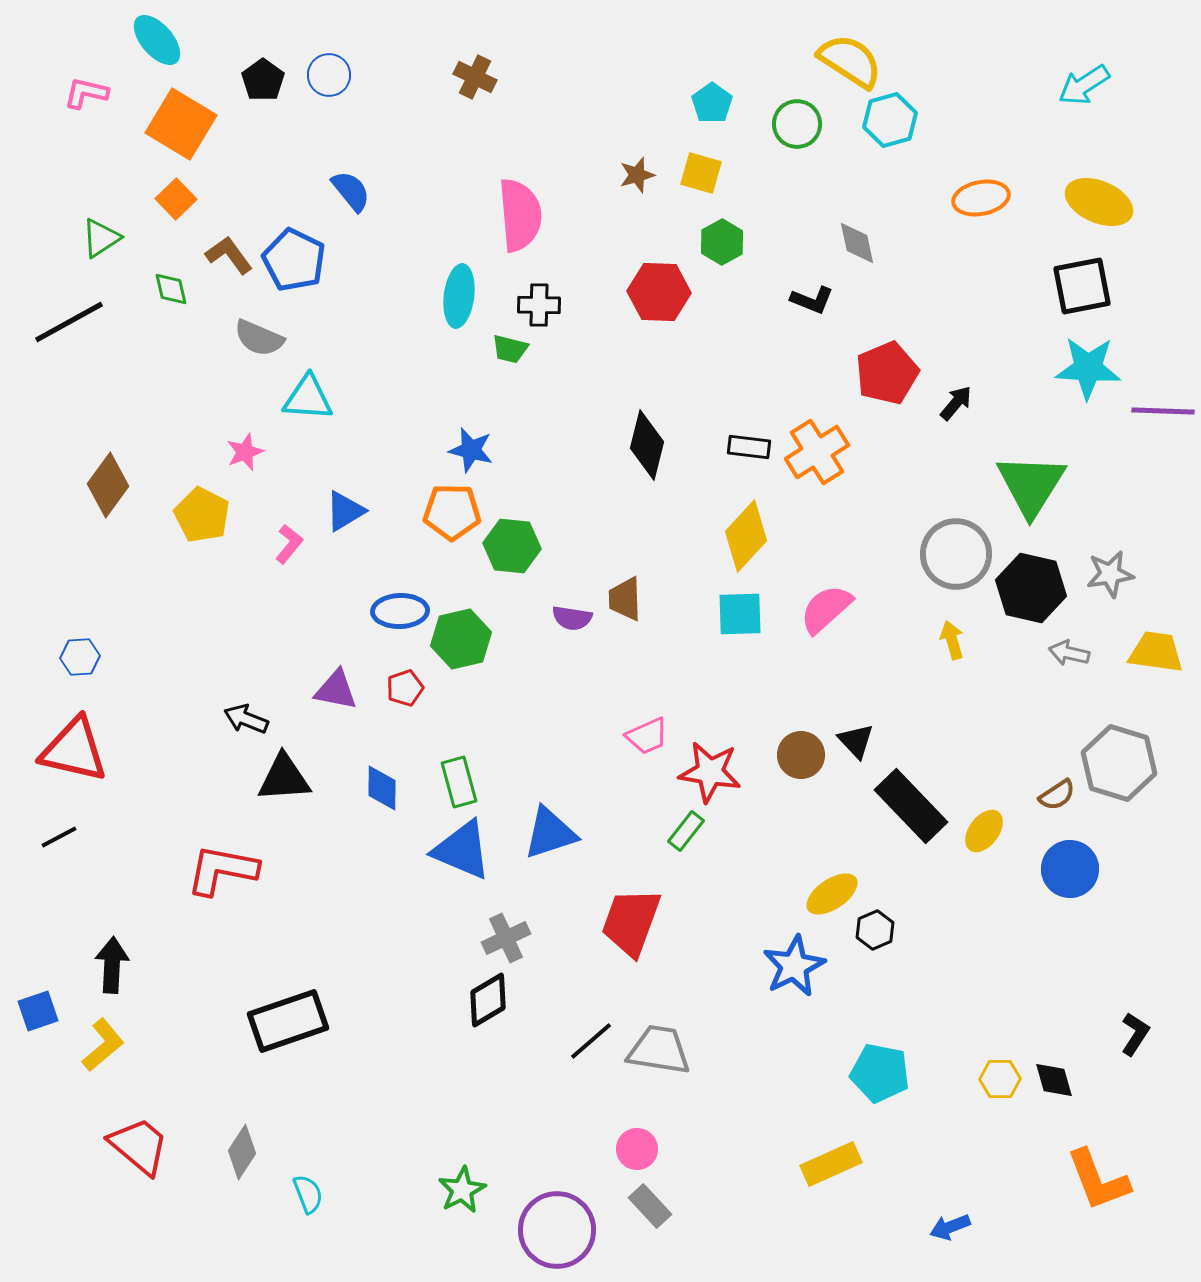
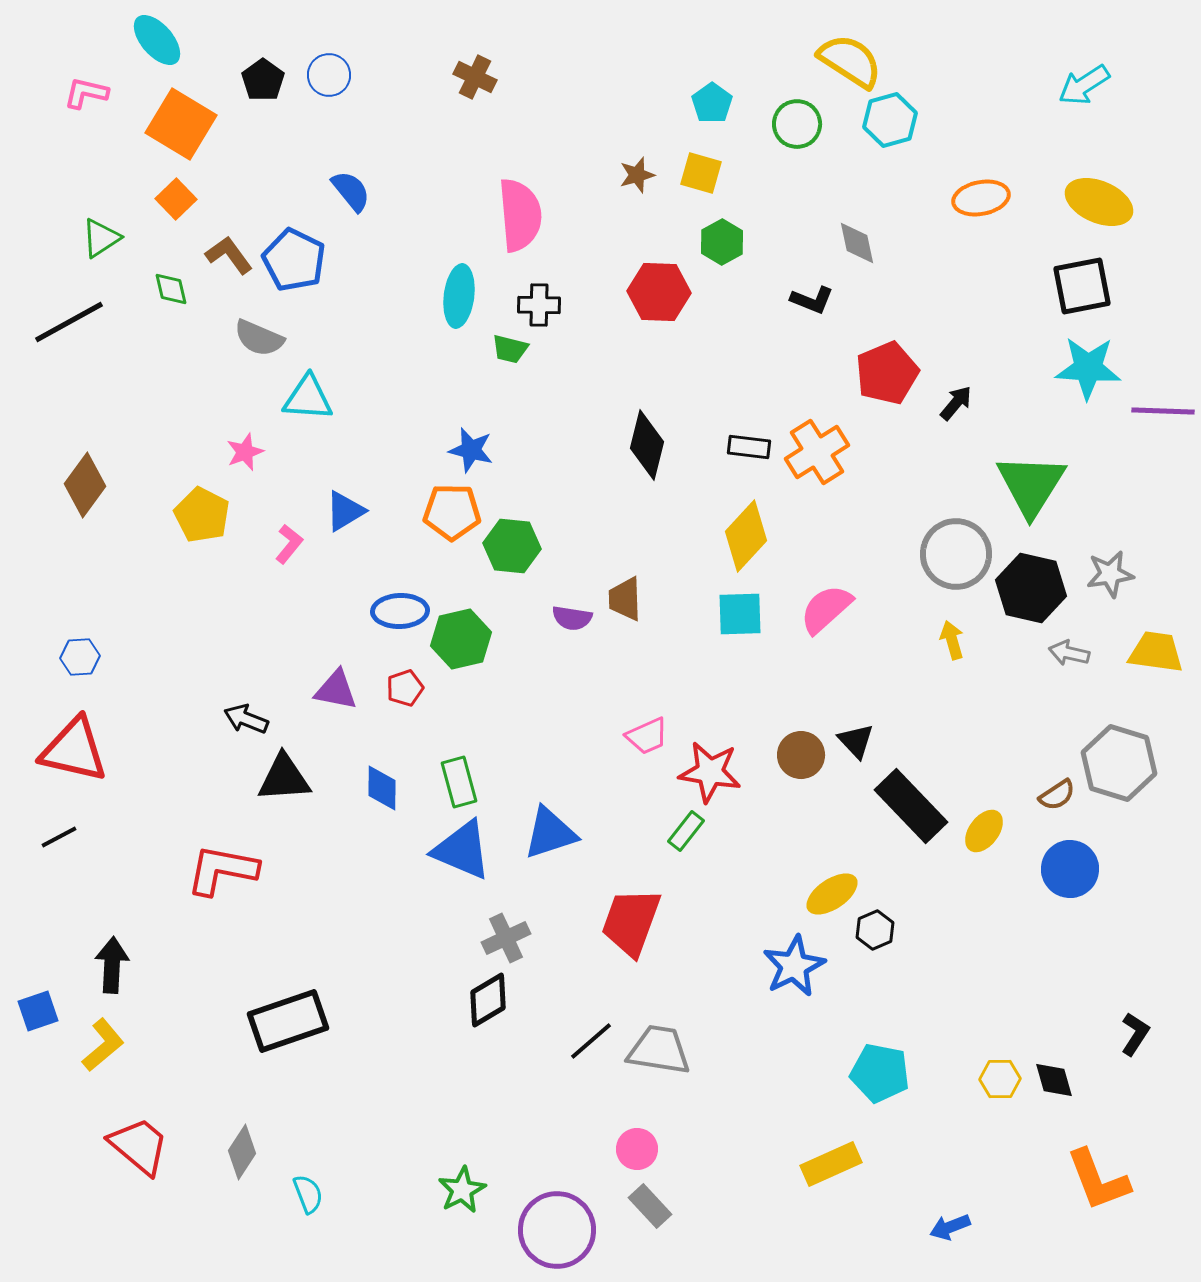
brown diamond at (108, 485): moved 23 px left
